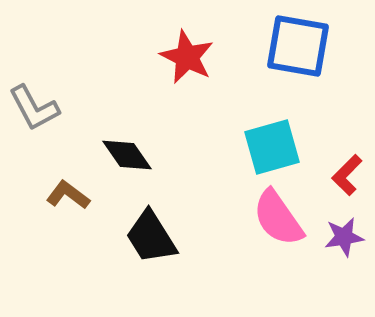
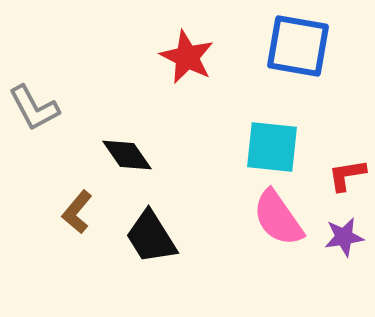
cyan square: rotated 22 degrees clockwise
red L-shape: rotated 36 degrees clockwise
brown L-shape: moved 9 px right, 17 px down; rotated 87 degrees counterclockwise
